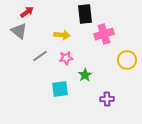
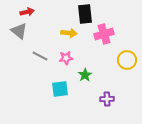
red arrow: rotated 24 degrees clockwise
yellow arrow: moved 7 px right, 2 px up
gray line: rotated 63 degrees clockwise
